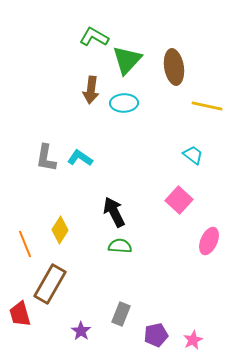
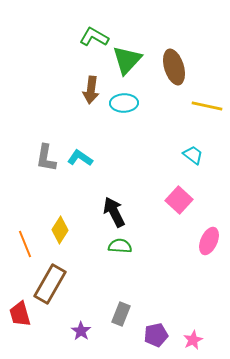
brown ellipse: rotated 8 degrees counterclockwise
